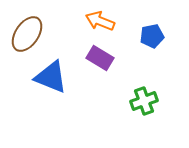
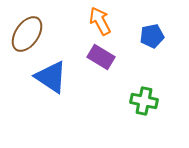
orange arrow: rotated 40 degrees clockwise
purple rectangle: moved 1 px right, 1 px up
blue triangle: rotated 12 degrees clockwise
green cross: rotated 32 degrees clockwise
